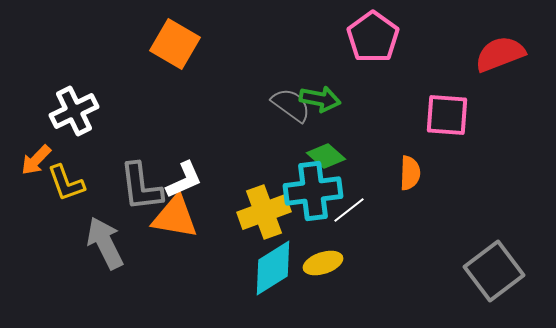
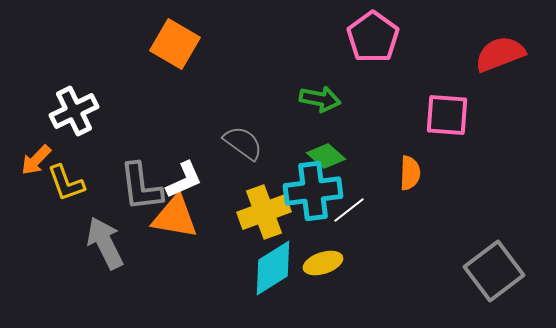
gray semicircle: moved 48 px left, 38 px down
